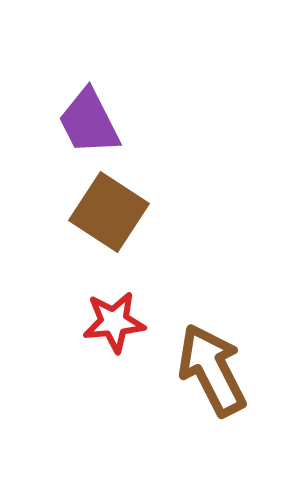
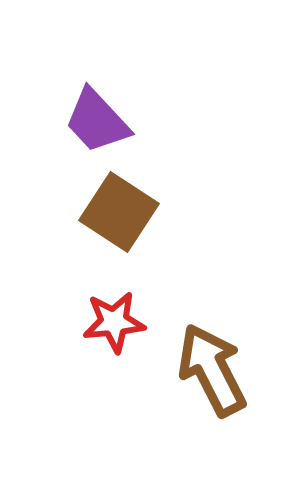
purple trapezoid: moved 8 px right, 1 px up; rotated 16 degrees counterclockwise
brown square: moved 10 px right
